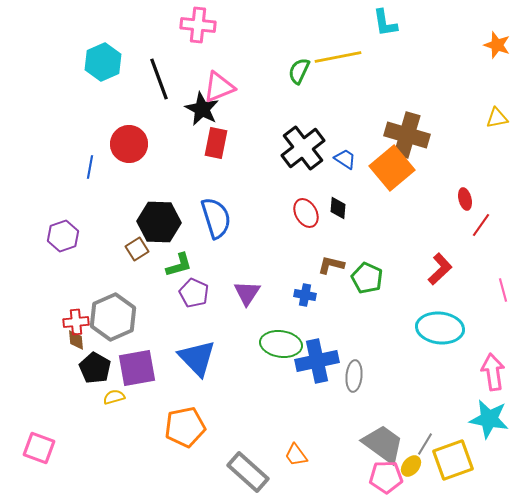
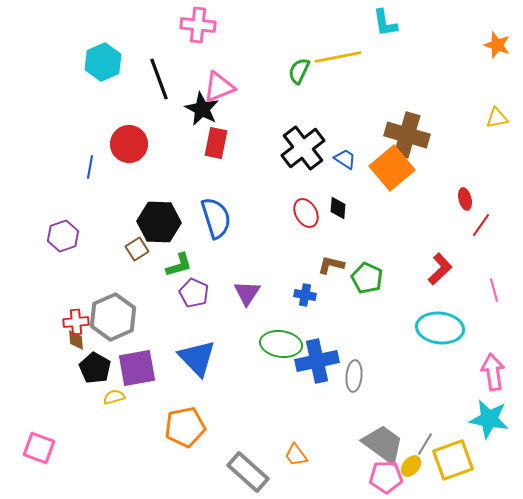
pink line at (503, 290): moved 9 px left
